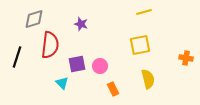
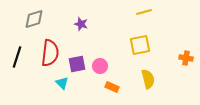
red semicircle: moved 8 px down
orange rectangle: moved 1 px left, 2 px up; rotated 40 degrees counterclockwise
